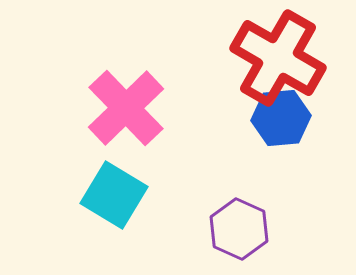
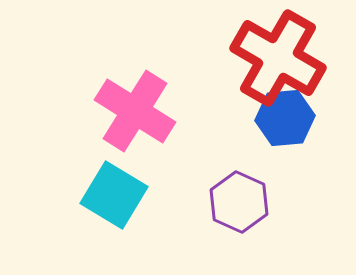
pink cross: moved 9 px right, 3 px down; rotated 14 degrees counterclockwise
blue hexagon: moved 4 px right
purple hexagon: moved 27 px up
